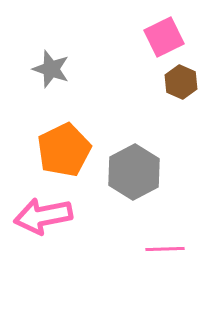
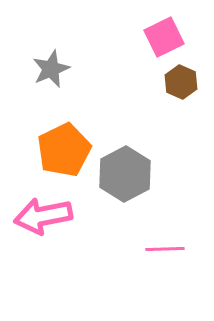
gray star: rotated 30 degrees clockwise
gray hexagon: moved 9 px left, 2 px down
